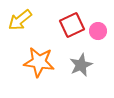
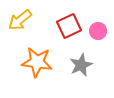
red square: moved 3 px left, 1 px down
orange star: moved 2 px left
